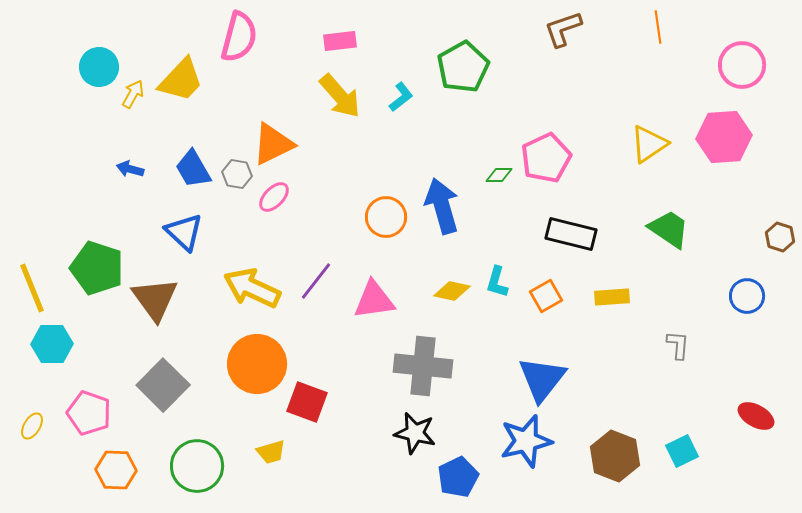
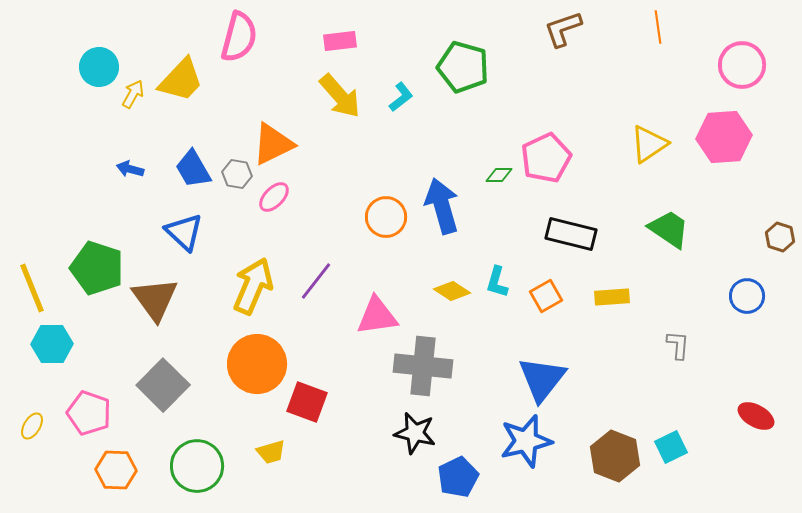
green pentagon at (463, 67): rotated 27 degrees counterclockwise
yellow arrow at (252, 288): moved 1 px right, 2 px up; rotated 88 degrees clockwise
yellow diamond at (452, 291): rotated 21 degrees clockwise
pink triangle at (374, 300): moved 3 px right, 16 px down
cyan square at (682, 451): moved 11 px left, 4 px up
